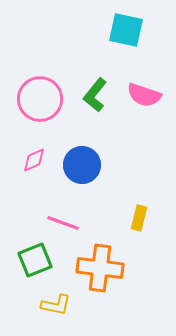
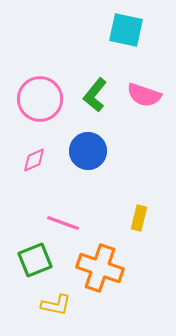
blue circle: moved 6 px right, 14 px up
orange cross: rotated 12 degrees clockwise
